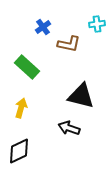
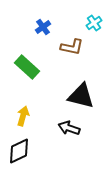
cyan cross: moved 3 px left, 1 px up; rotated 28 degrees counterclockwise
brown L-shape: moved 3 px right, 3 px down
yellow arrow: moved 2 px right, 8 px down
